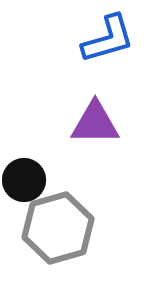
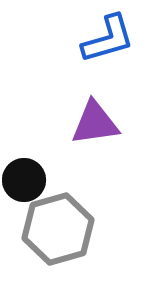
purple triangle: rotated 8 degrees counterclockwise
gray hexagon: moved 1 px down
